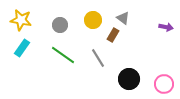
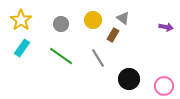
yellow star: rotated 25 degrees clockwise
gray circle: moved 1 px right, 1 px up
green line: moved 2 px left, 1 px down
pink circle: moved 2 px down
